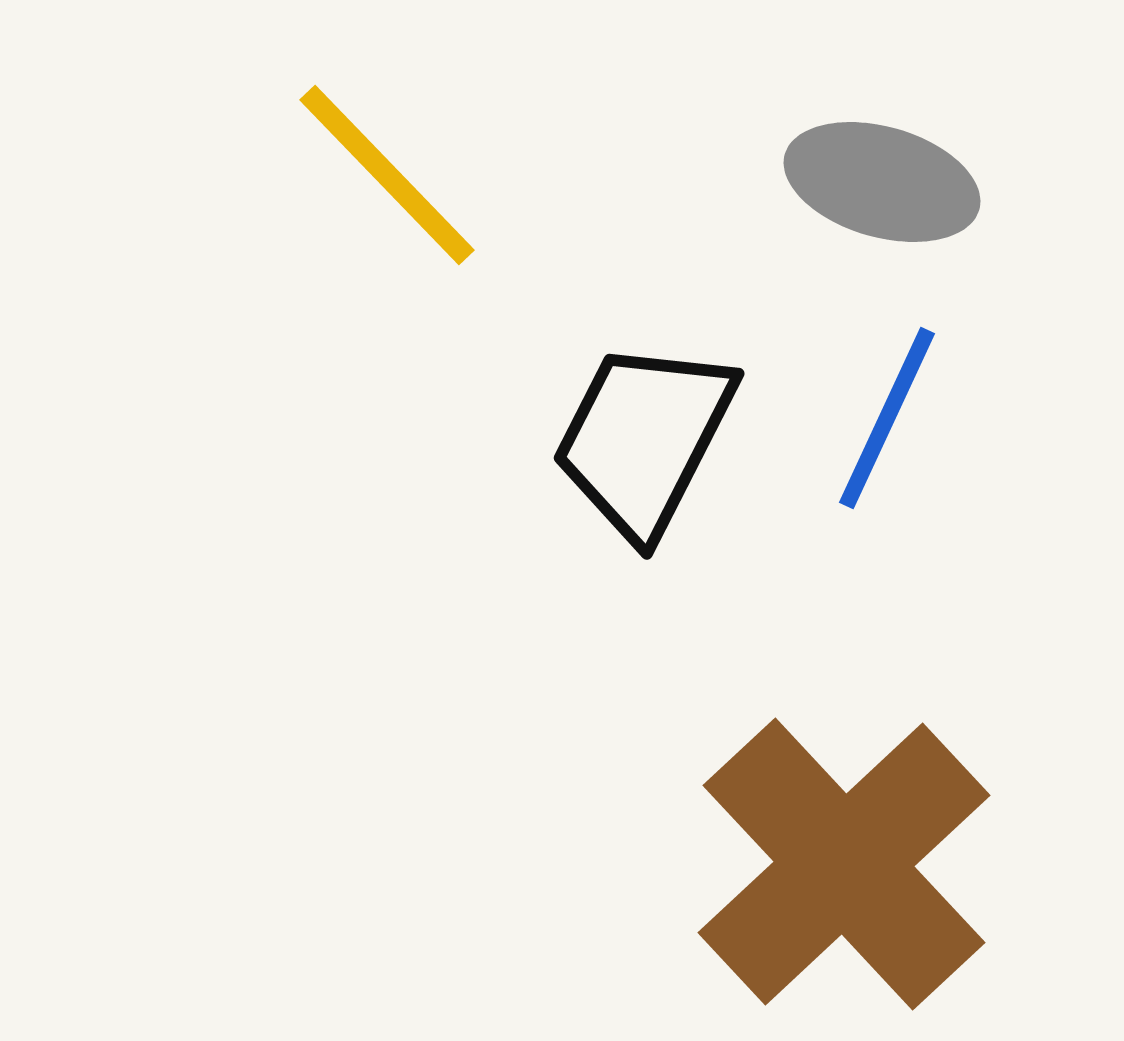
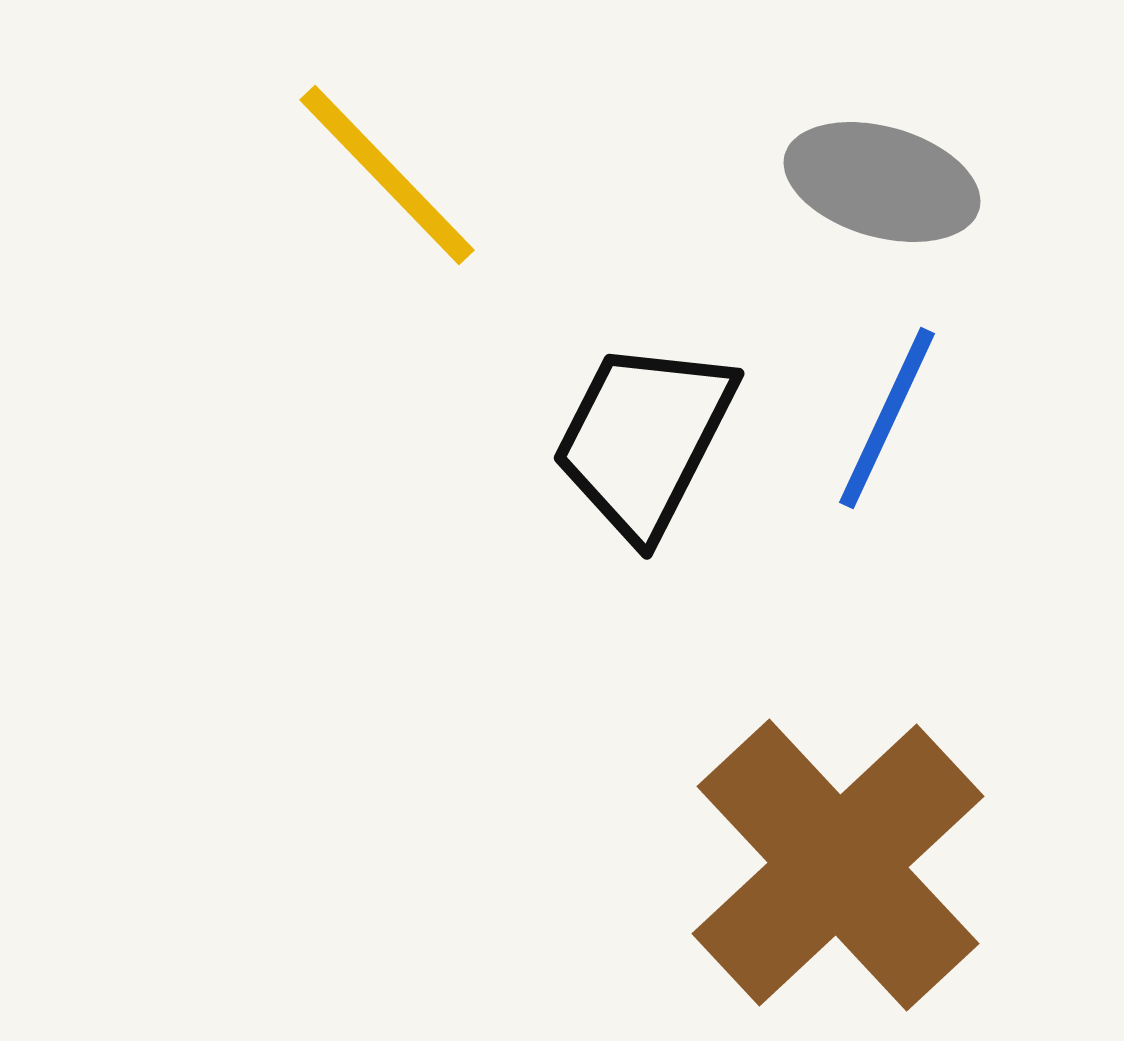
brown cross: moved 6 px left, 1 px down
